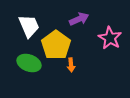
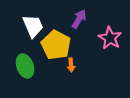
purple arrow: rotated 36 degrees counterclockwise
white trapezoid: moved 4 px right
yellow pentagon: rotated 8 degrees counterclockwise
green ellipse: moved 4 px left, 3 px down; rotated 50 degrees clockwise
